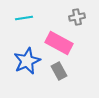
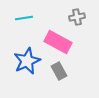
pink rectangle: moved 1 px left, 1 px up
